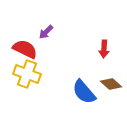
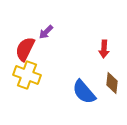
red semicircle: rotated 90 degrees counterclockwise
yellow cross: moved 1 px down
brown diamond: moved 1 px right, 1 px up; rotated 55 degrees clockwise
